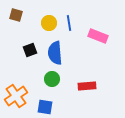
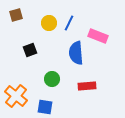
brown square: rotated 32 degrees counterclockwise
blue line: rotated 35 degrees clockwise
blue semicircle: moved 21 px right
orange cross: rotated 15 degrees counterclockwise
